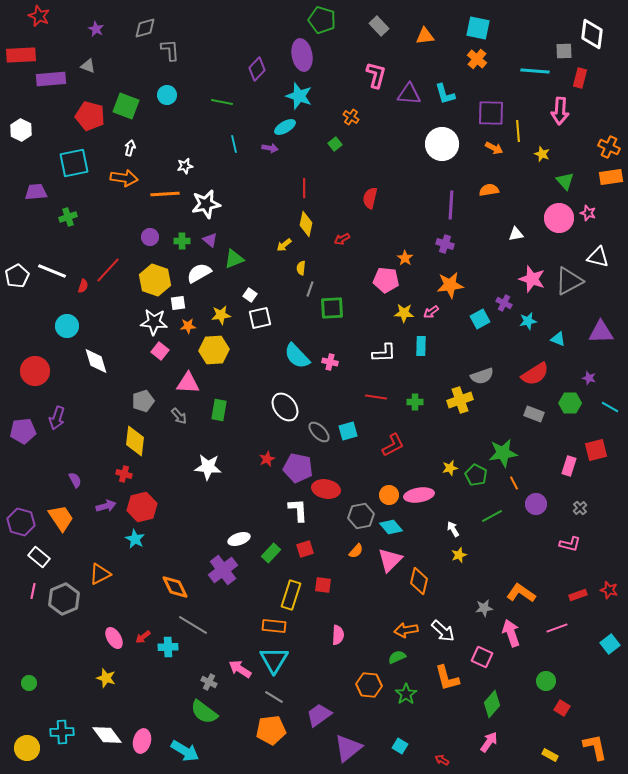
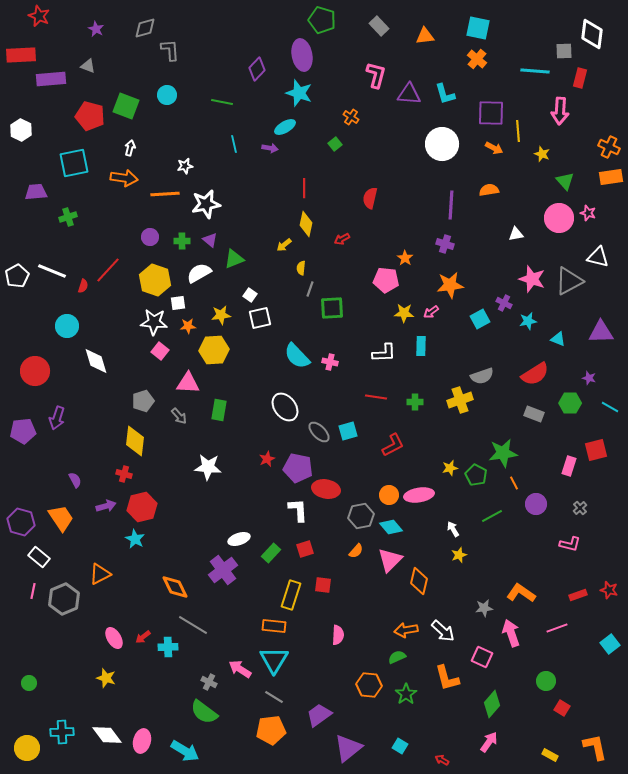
cyan star at (299, 96): moved 3 px up
